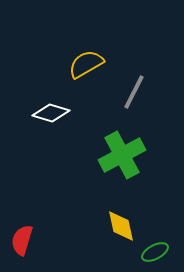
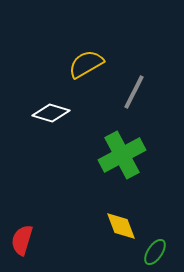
yellow diamond: rotated 8 degrees counterclockwise
green ellipse: rotated 28 degrees counterclockwise
